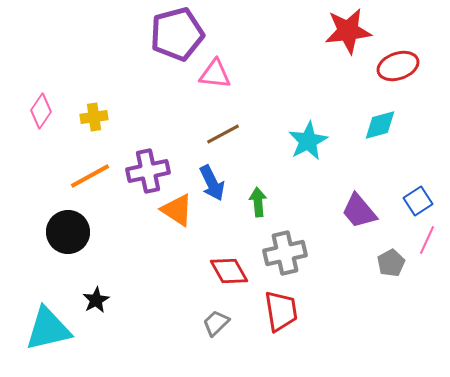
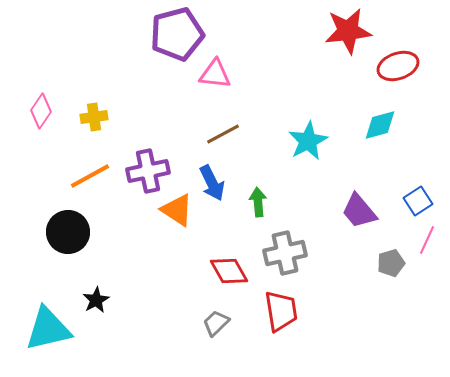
gray pentagon: rotated 12 degrees clockwise
